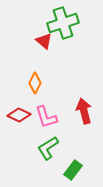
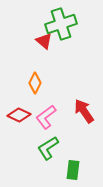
green cross: moved 2 px left, 1 px down
red arrow: rotated 20 degrees counterclockwise
pink L-shape: rotated 70 degrees clockwise
green rectangle: rotated 30 degrees counterclockwise
